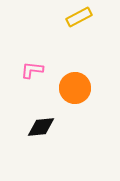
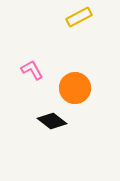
pink L-shape: rotated 55 degrees clockwise
black diamond: moved 11 px right, 6 px up; rotated 44 degrees clockwise
